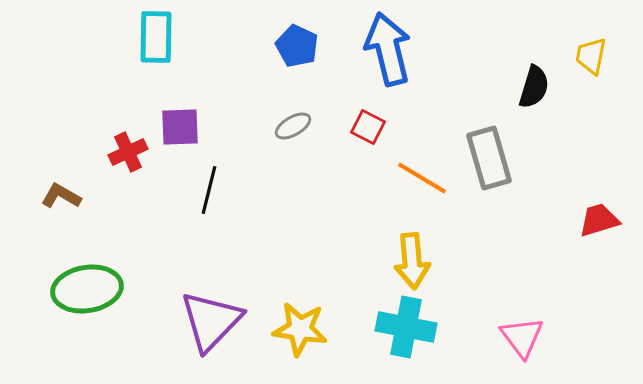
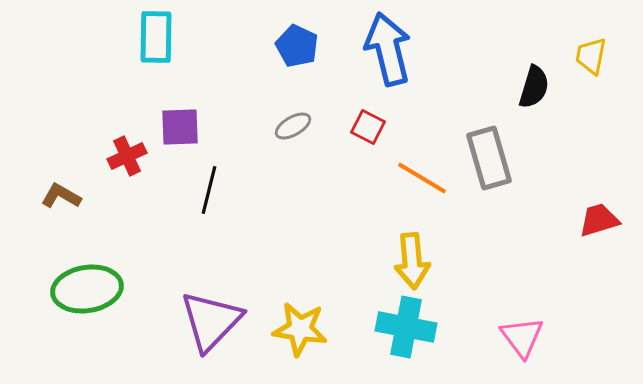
red cross: moved 1 px left, 4 px down
